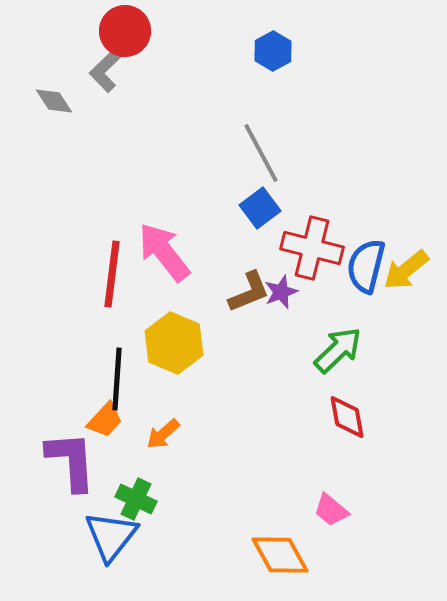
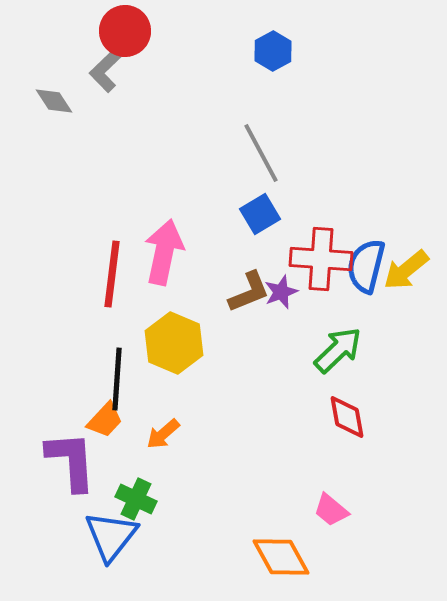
blue square: moved 6 px down; rotated 6 degrees clockwise
red cross: moved 9 px right, 11 px down; rotated 10 degrees counterclockwise
pink arrow: rotated 50 degrees clockwise
orange diamond: moved 1 px right, 2 px down
